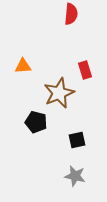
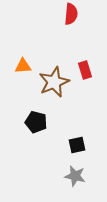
brown star: moved 5 px left, 11 px up
black square: moved 5 px down
